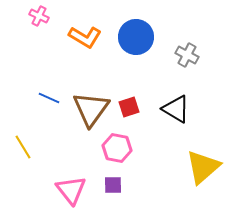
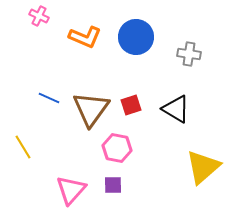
orange L-shape: rotated 8 degrees counterclockwise
gray cross: moved 2 px right, 1 px up; rotated 20 degrees counterclockwise
red square: moved 2 px right, 2 px up
pink triangle: rotated 20 degrees clockwise
